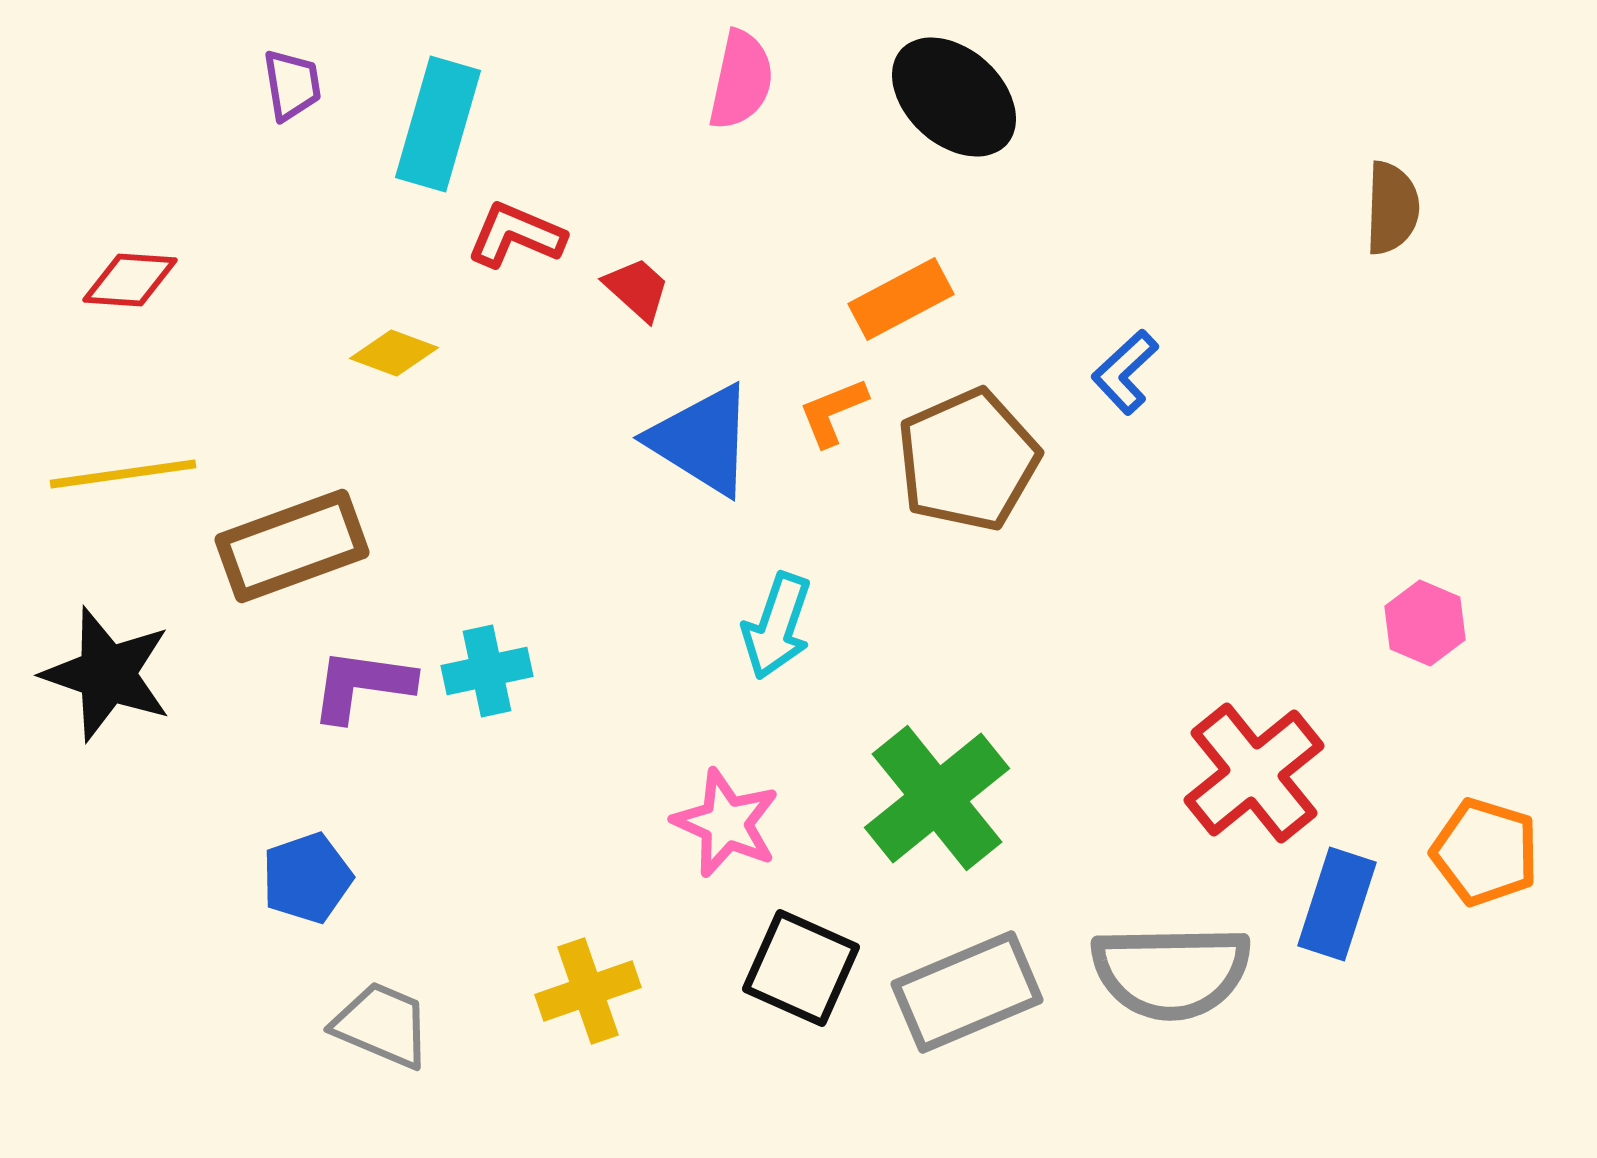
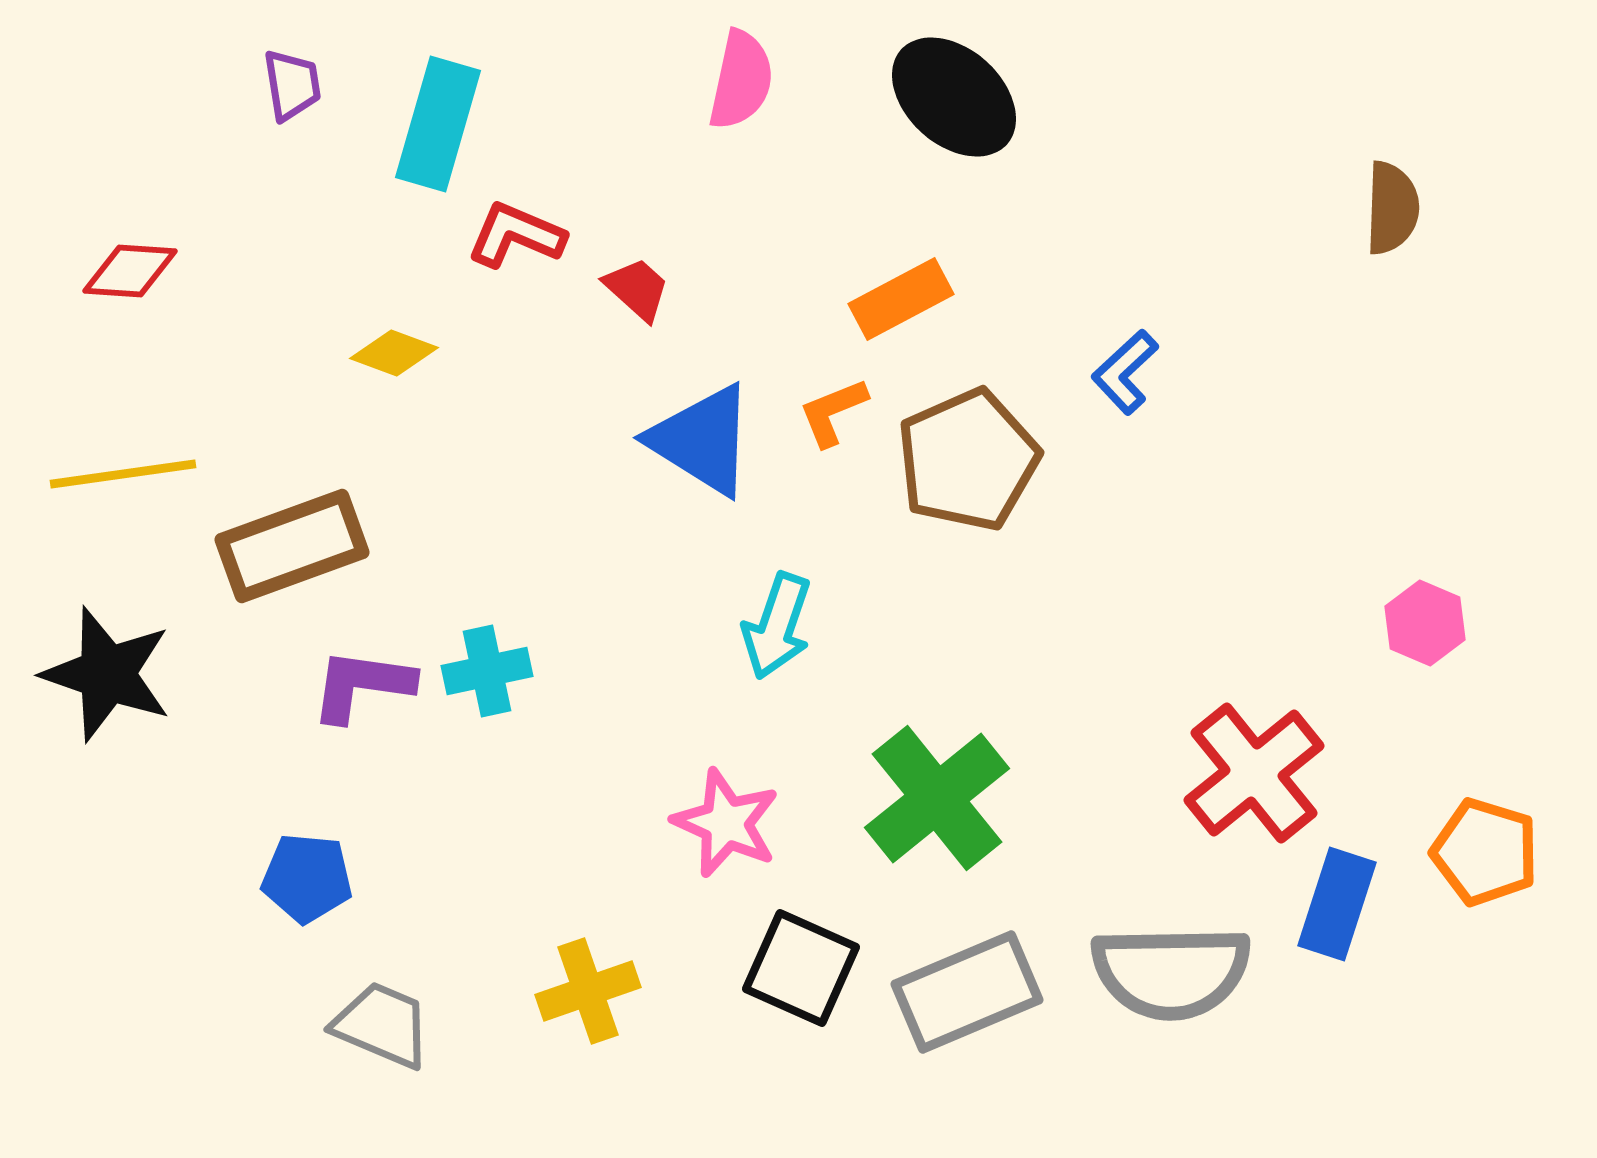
red diamond: moved 9 px up
blue pentagon: rotated 24 degrees clockwise
